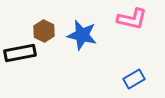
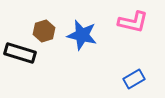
pink L-shape: moved 1 px right, 3 px down
brown hexagon: rotated 15 degrees clockwise
black rectangle: rotated 28 degrees clockwise
